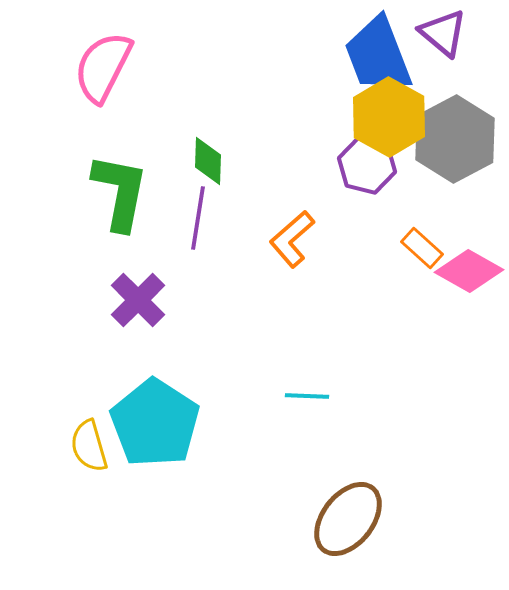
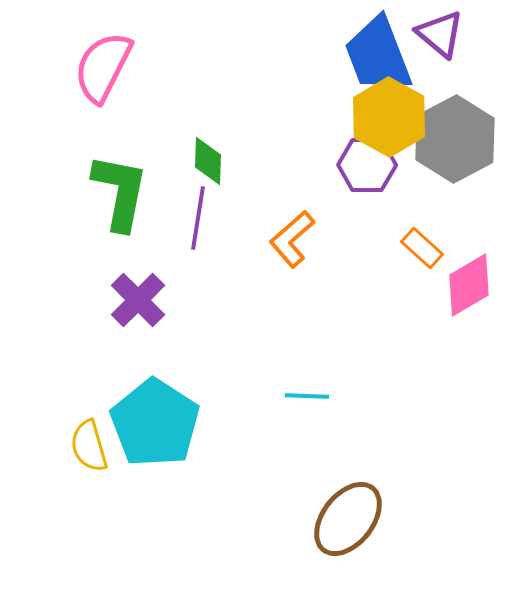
purple triangle: moved 3 px left, 1 px down
purple hexagon: rotated 14 degrees counterclockwise
pink diamond: moved 14 px down; rotated 60 degrees counterclockwise
